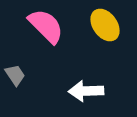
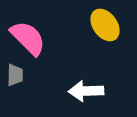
pink semicircle: moved 18 px left, 12 px down
gray trapezoid: rotated 35 degrees clockwise
